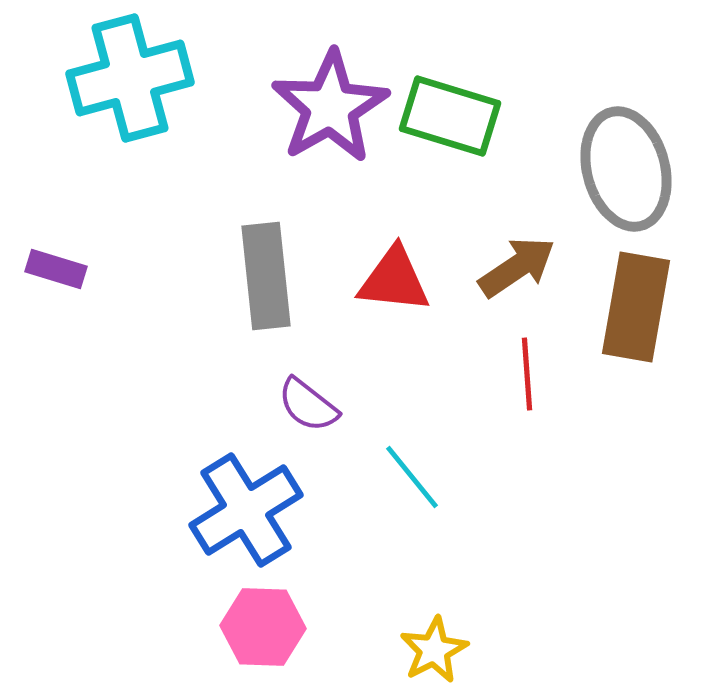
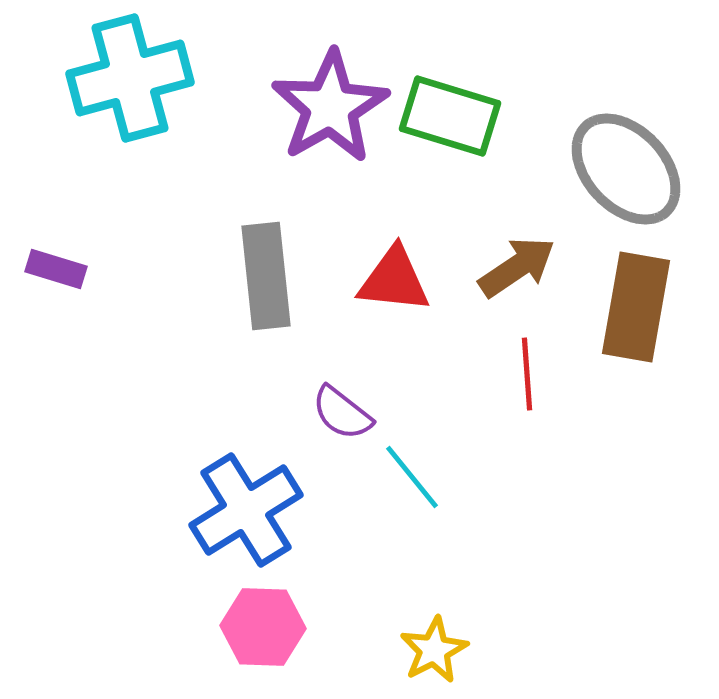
gray ellipse: rotated 28 degrees counterclockwise
purple semicircle: moved 34 px right, 8 px down
